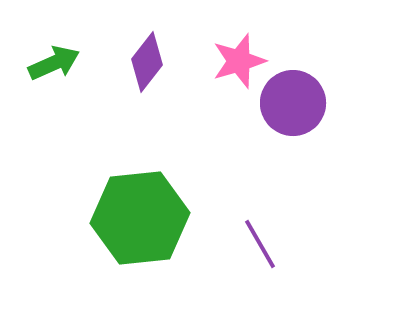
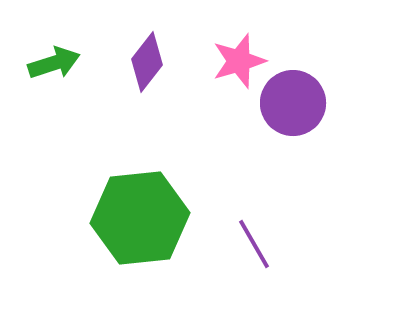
green arrow: rotated 6 degrees clockwise
purple line: moved 6 px left
